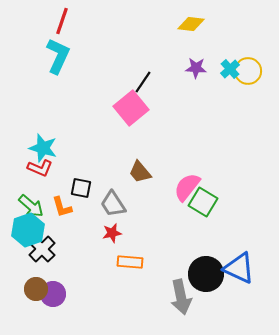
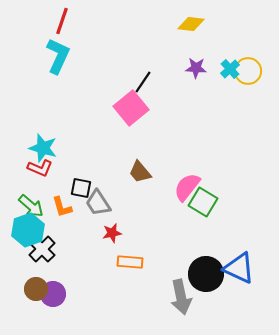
gray trapezoid: moved 15 px left, 1 px up
